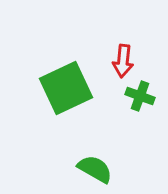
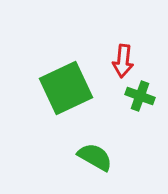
green semicircle: moved 12 px up
